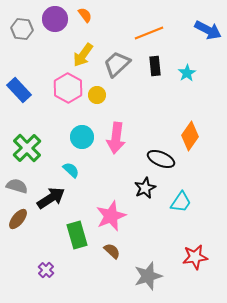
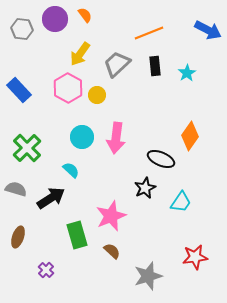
yellow arrow: moved 3 px left, 1 px up
gray semicircle: moved 1 px left, 3 px down
brown ellipse: moved 18 px down; rotated 20 degrees counterclockwise
